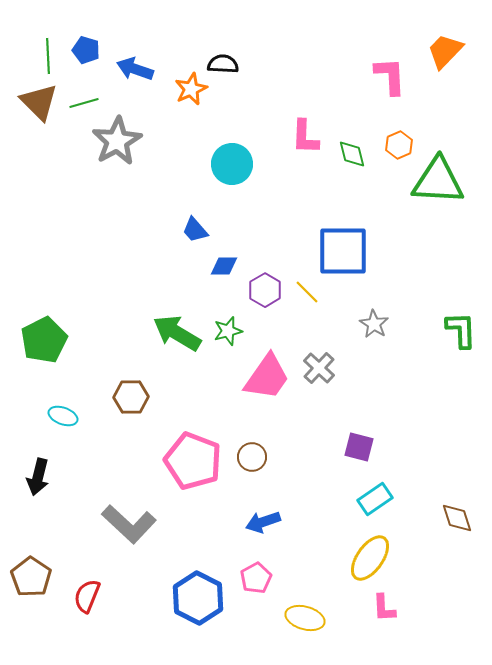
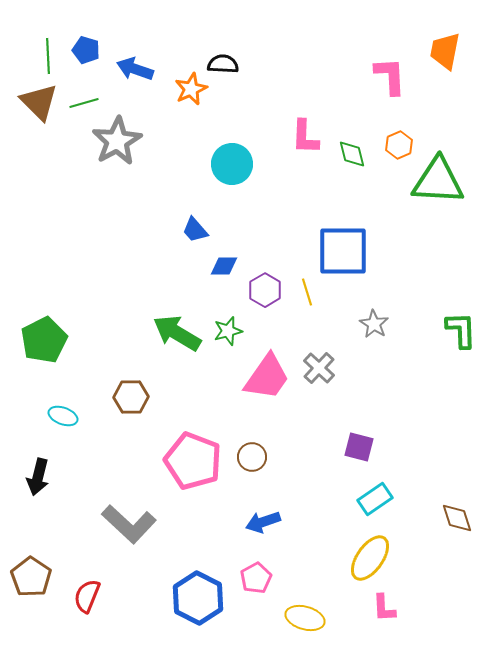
orange trapezoid at (445, 51): rotated 33 degrees counterclockwise
yellow line at (307, 292): rotated 28 degrees clockwise
